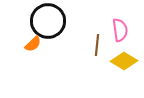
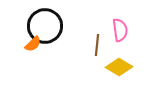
black circle: moved 3 px left, 5 px down
yellow diamond: moved 5 px left, 6 px down
